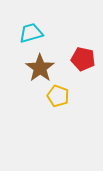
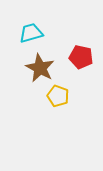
red pentagon: moved 2 px left, 2 px up
brown star: rotated 8 degrees counterclockwise
